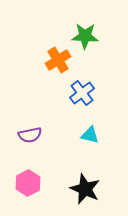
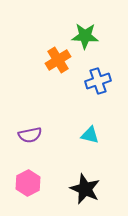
blue cross: moved 16 px right, 12 px up; rotated 20 degrees clockwise
